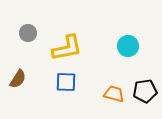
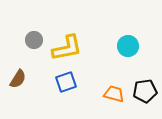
gray circle: moved 6 px right, 7 px down
blue square: rotated 20 degrees counterclockwise
